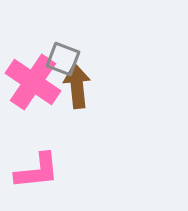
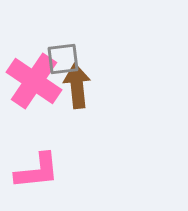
gray square: rotated 28 degrees counterclockwise
pink cross: moved 1 px right, 1 px up
